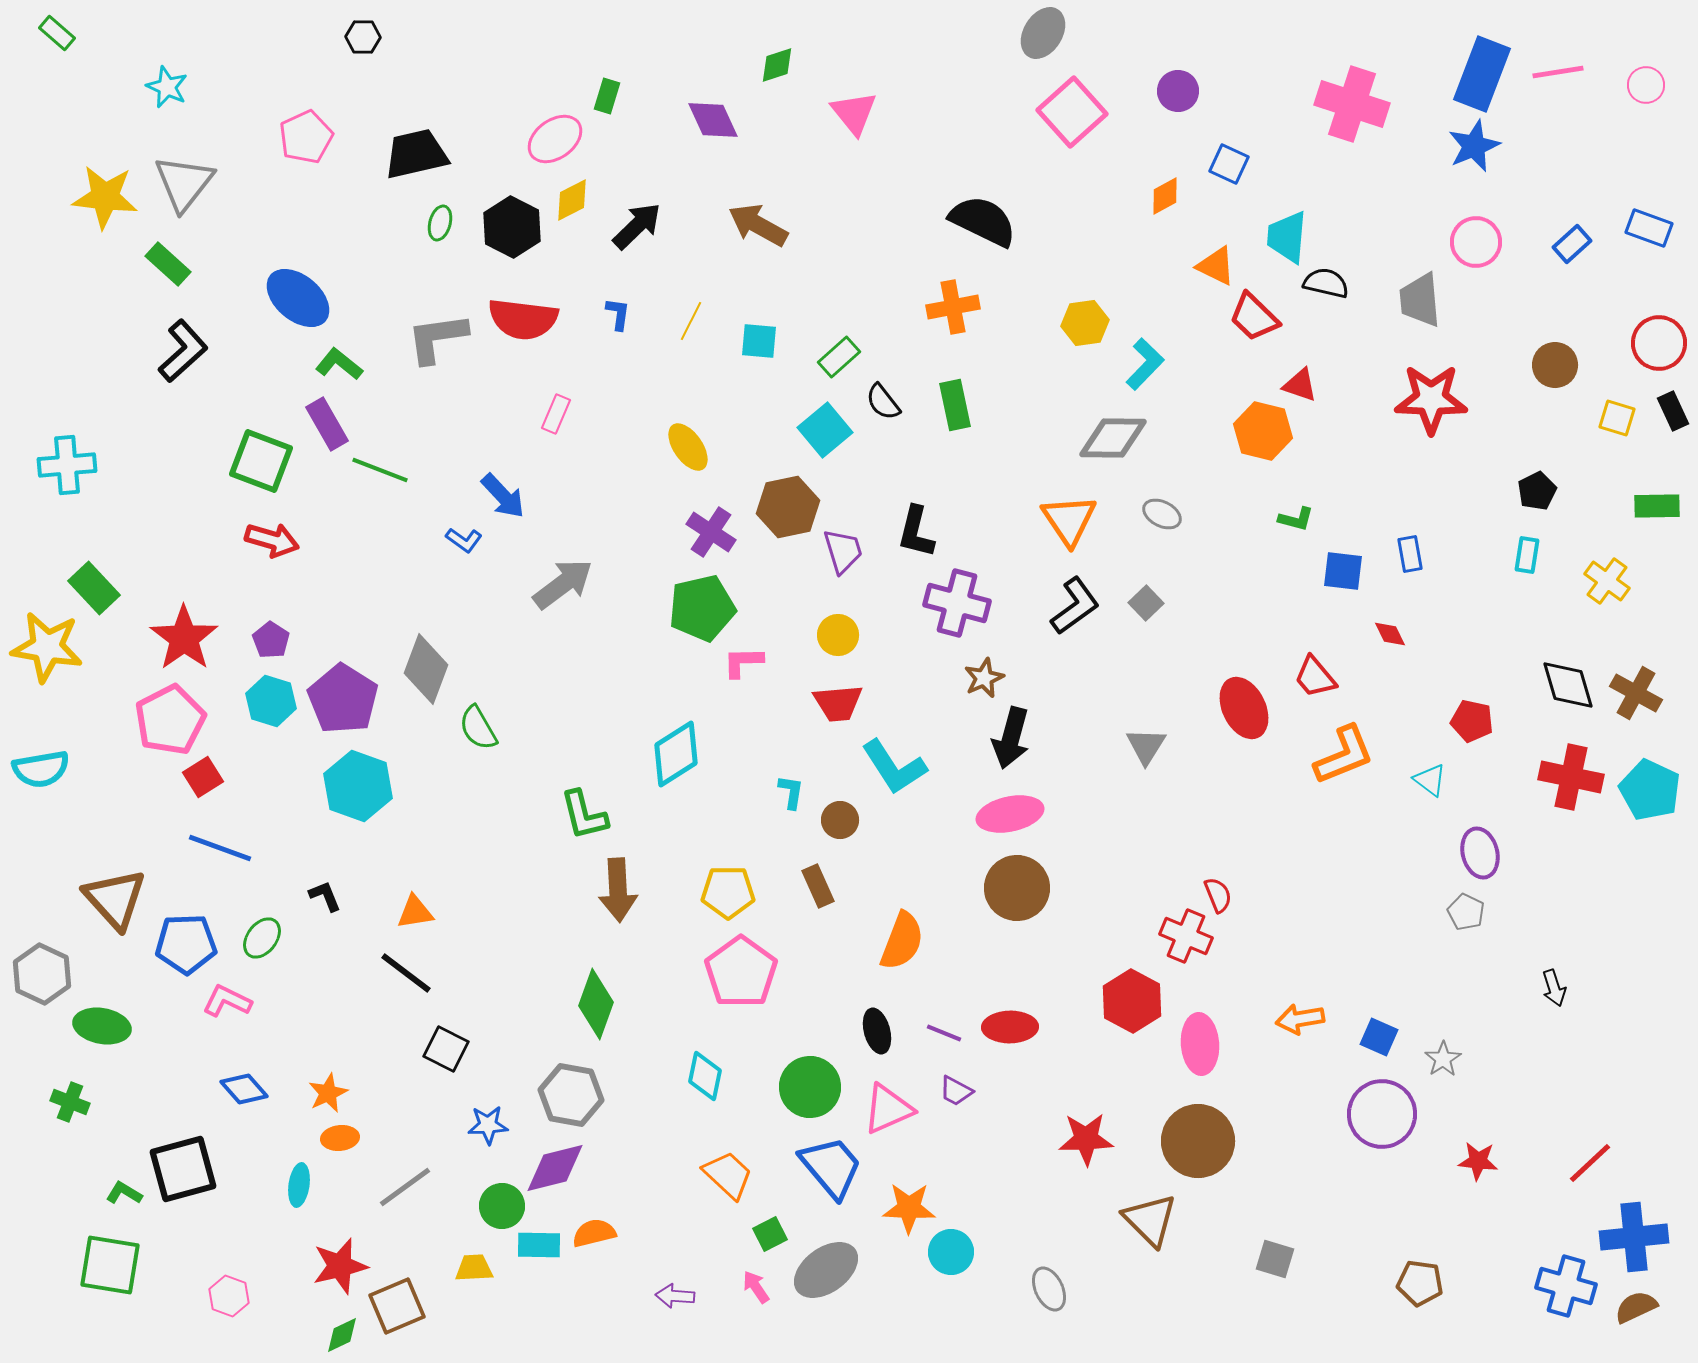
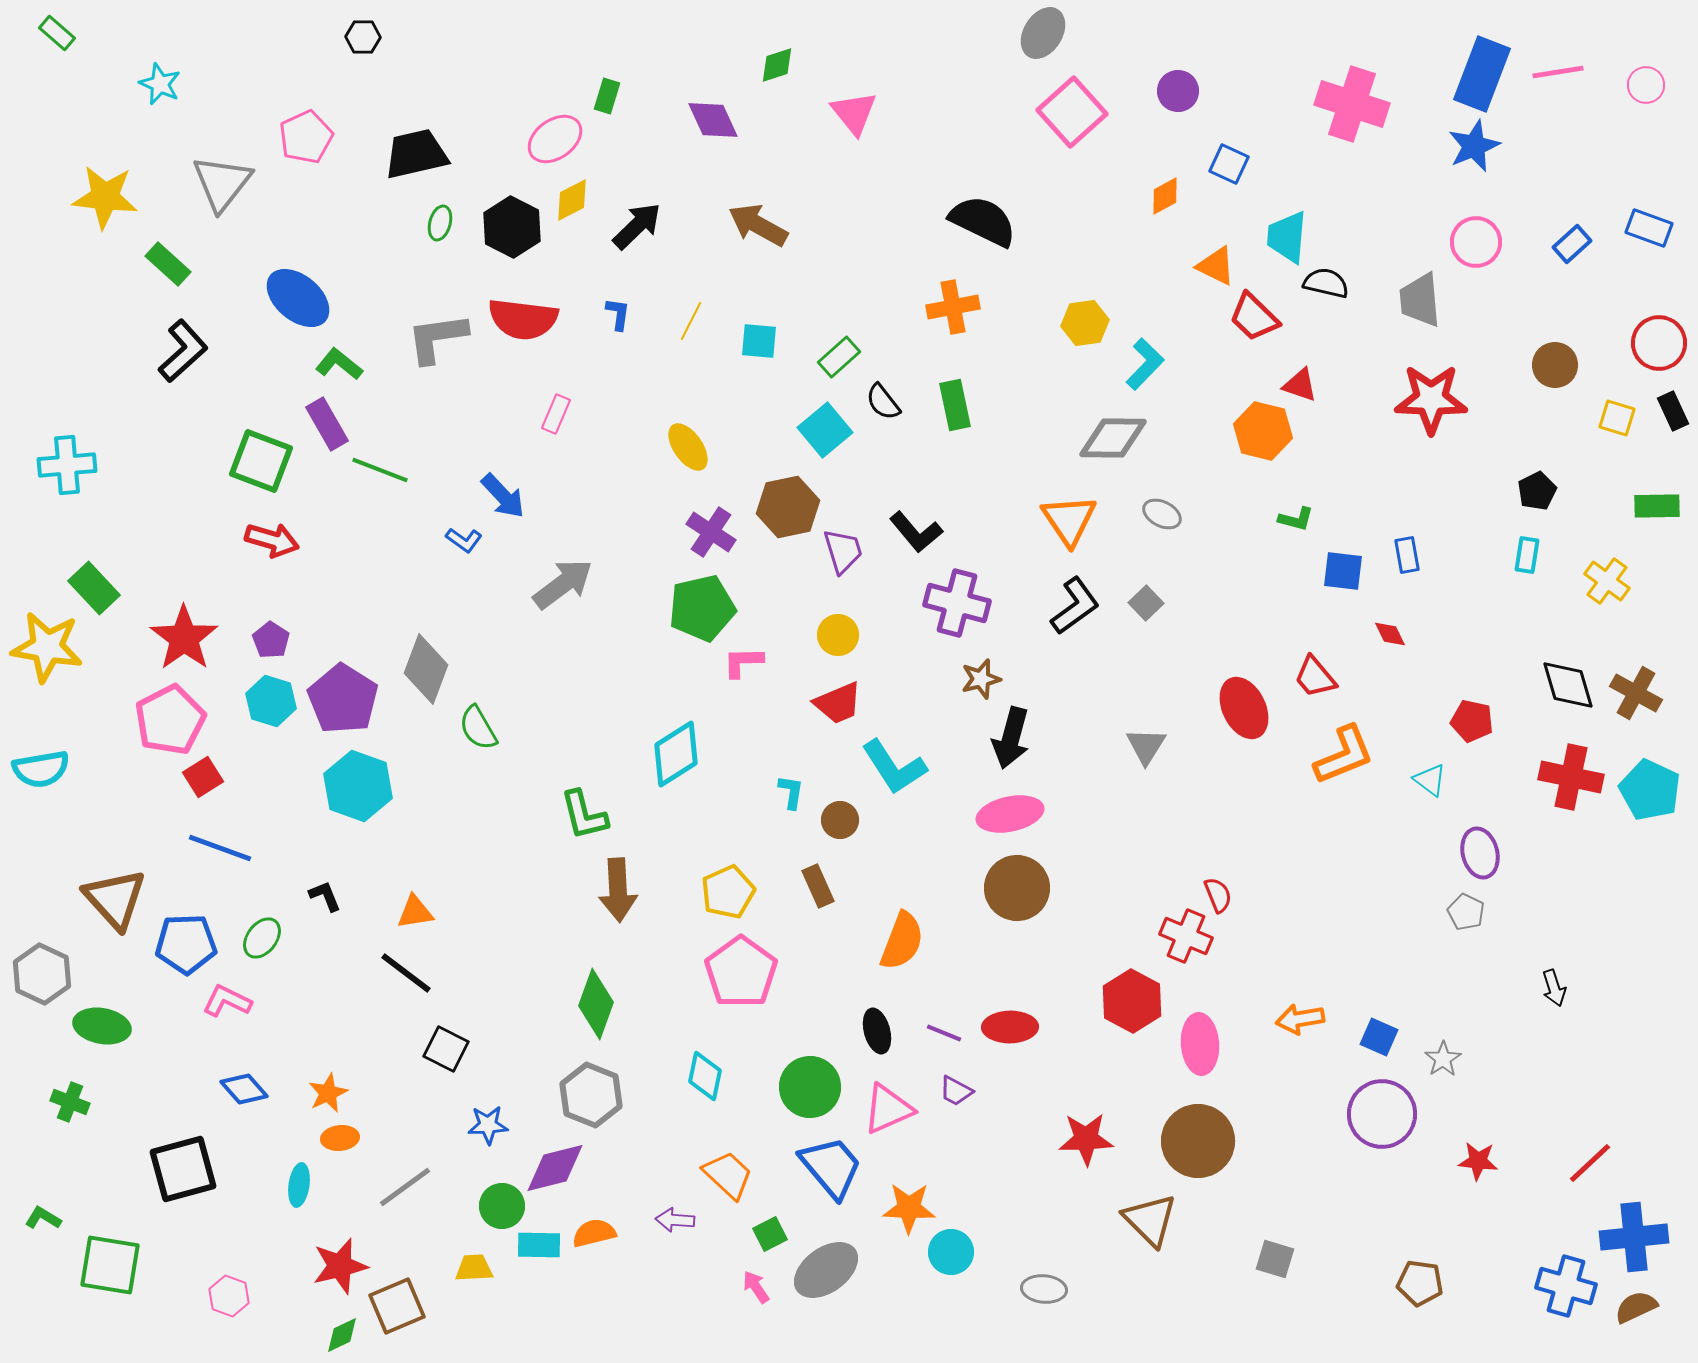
cyan star at (167, 87): moved 7 px left, 3 px up
gray triangle at (184, 183): moved 38 px right
black L-shape at (916, 532): rotated 54 degrees counterclockwise
blue rectangle at (1410, 554): moved 3 px left, 1 px down
brown star at (984, 678): moved 3 px left, 1 px down; rotated 9 degrees clockwise
red trapezoid at (838, 703): rotated 18 degrees counterclockwise
yellow pentagon at (728, 892): rotated 24 degrees counterclockwise
gray hexagon at (571, 1095): moved 20 px right; rotated 12 degrees clockwise
green L-shape at (124, 1193): moved 81 px left, 25 px down
gray ellipse at (1049, 1289): moved 5 px left; rotated 60 degrees counterclockwise
purple arrow at (675, 1296): moved 76 px up
